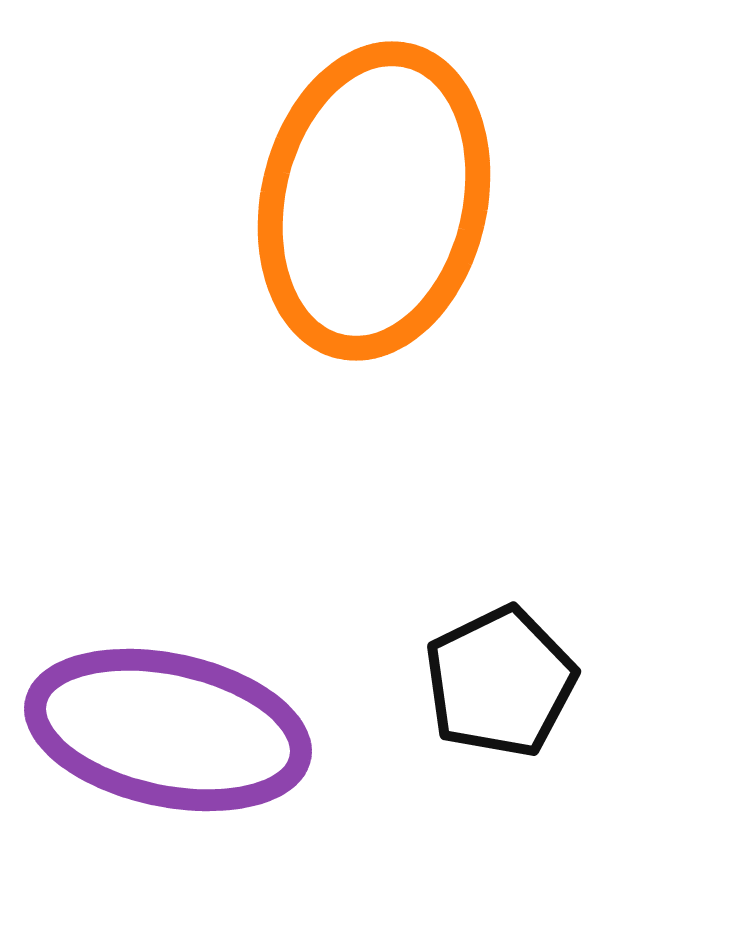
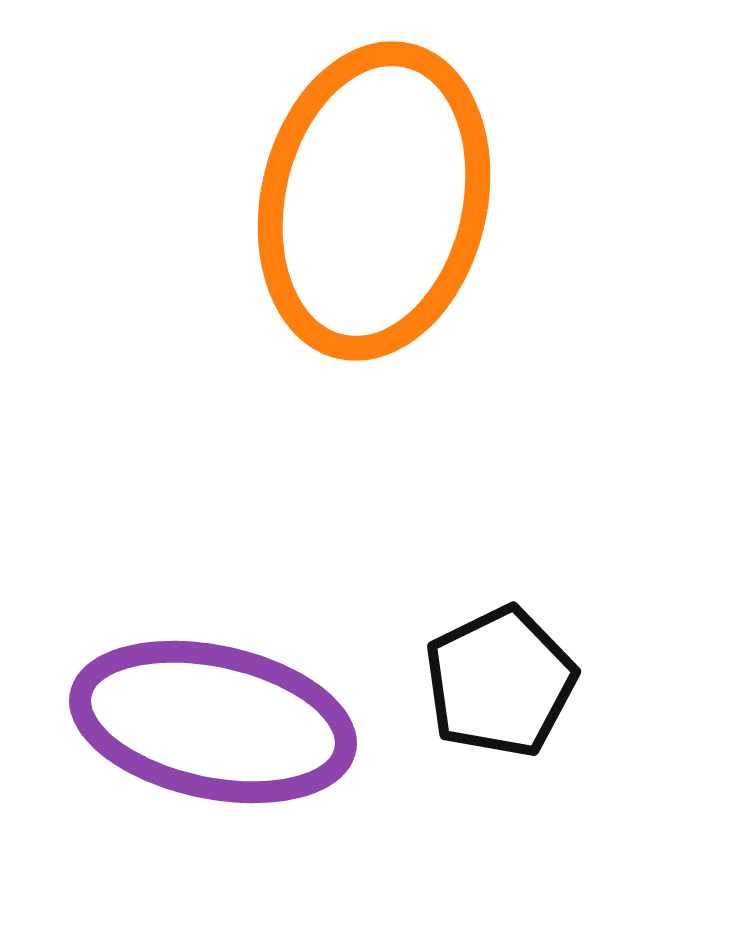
purple ellipse: moved 45 px right, 8 px up
